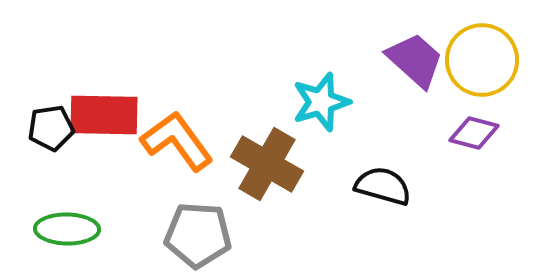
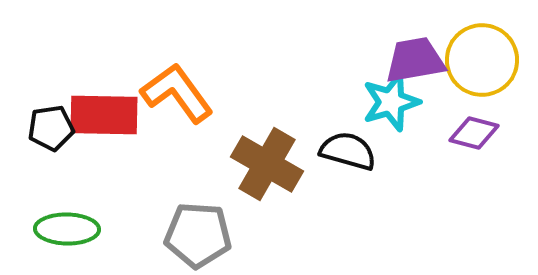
purple trapezoid: rotated 52 degrees counterclockwise
cyan star: moved 70 px right
orange L-shape: moved 48 px up
black semicircle: moved 35 px left, 35 px up
